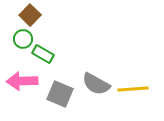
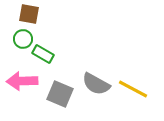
brown square: moved 1 px left, 1 px up; rotated 35 degrees counterclockwise
yellow line: rotated 32 degrees clockwise
